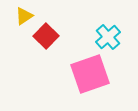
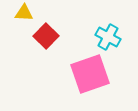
yellow triangle: moved 3 px up; rotated 36 degrees clockwise
cyan cross: rotated 20 degrees counterclockwise
